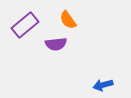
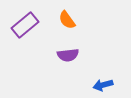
orange semicircle: moved 1 px left
purple semicircle: moved 12 px right, 11 px down
